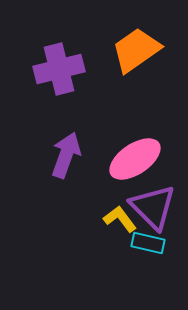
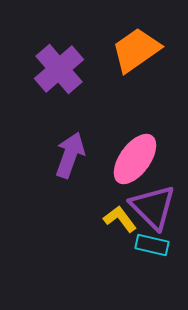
purple cross: rotated 27 degrees counterclockwise
purple arrow: moved 4 px right
pink ellipse: rotated 20 degrees counterclockwise
cyan rectangle: moved 4 px right, 2 px down
